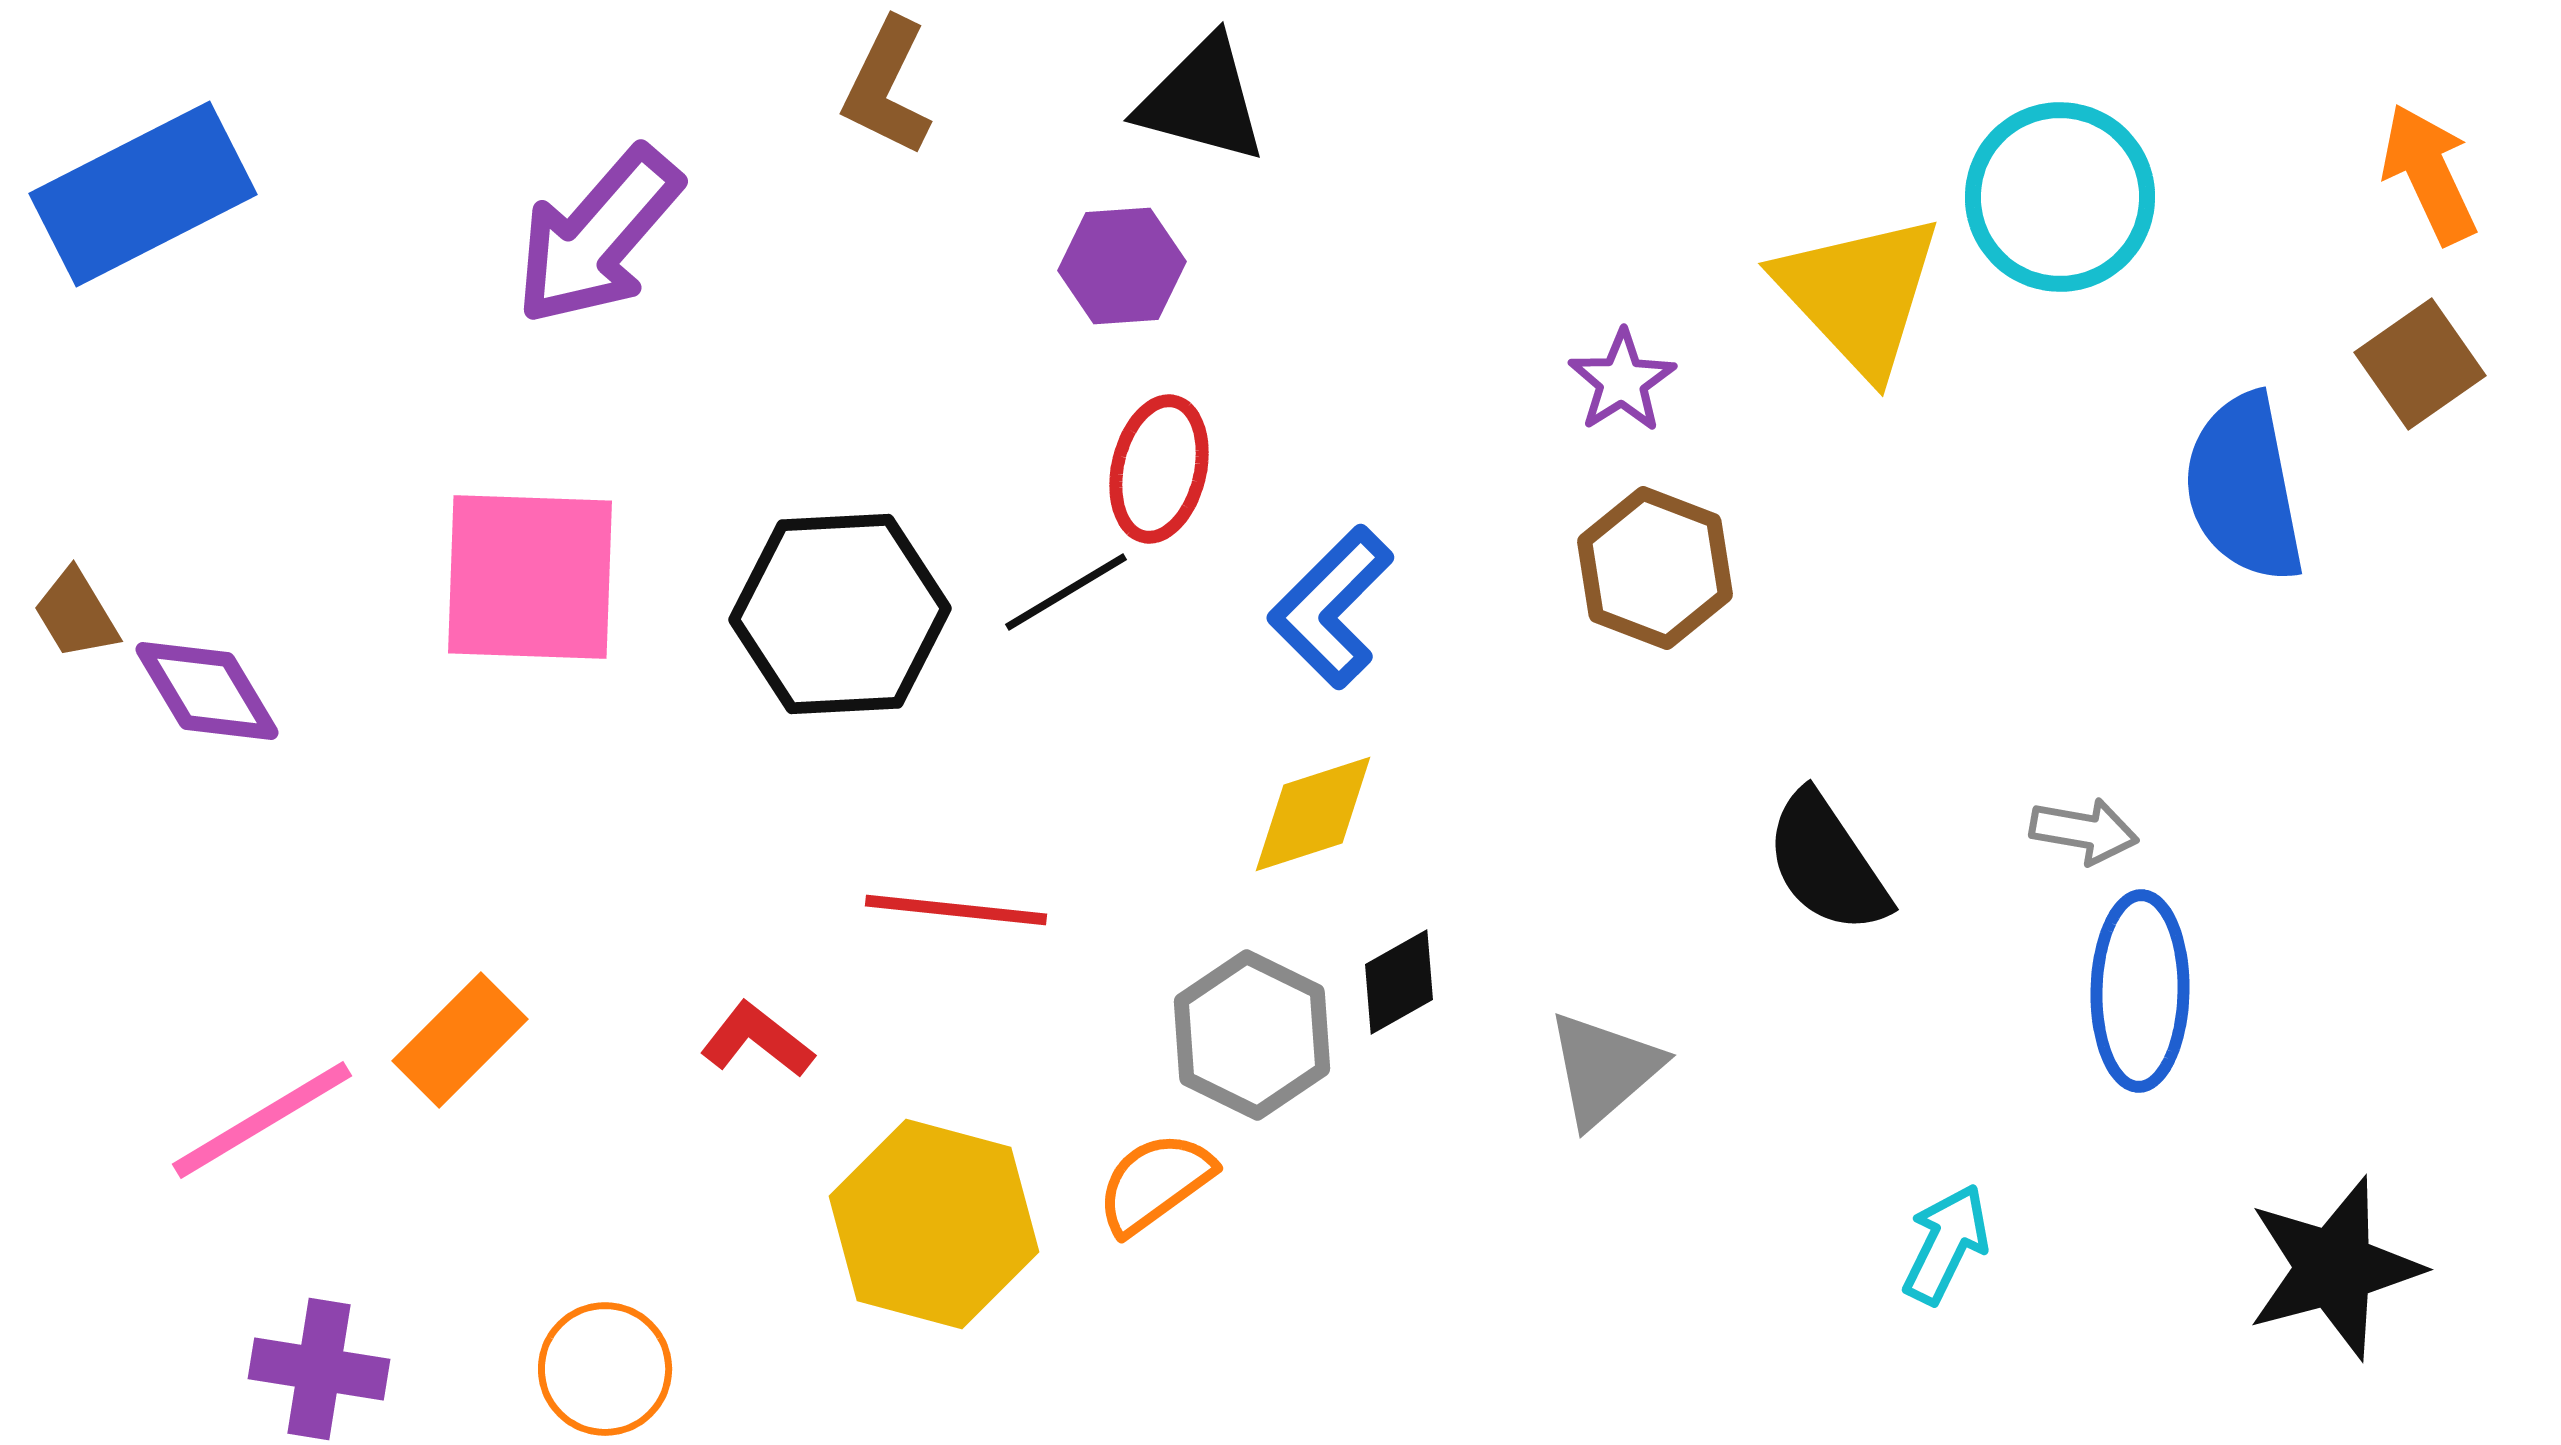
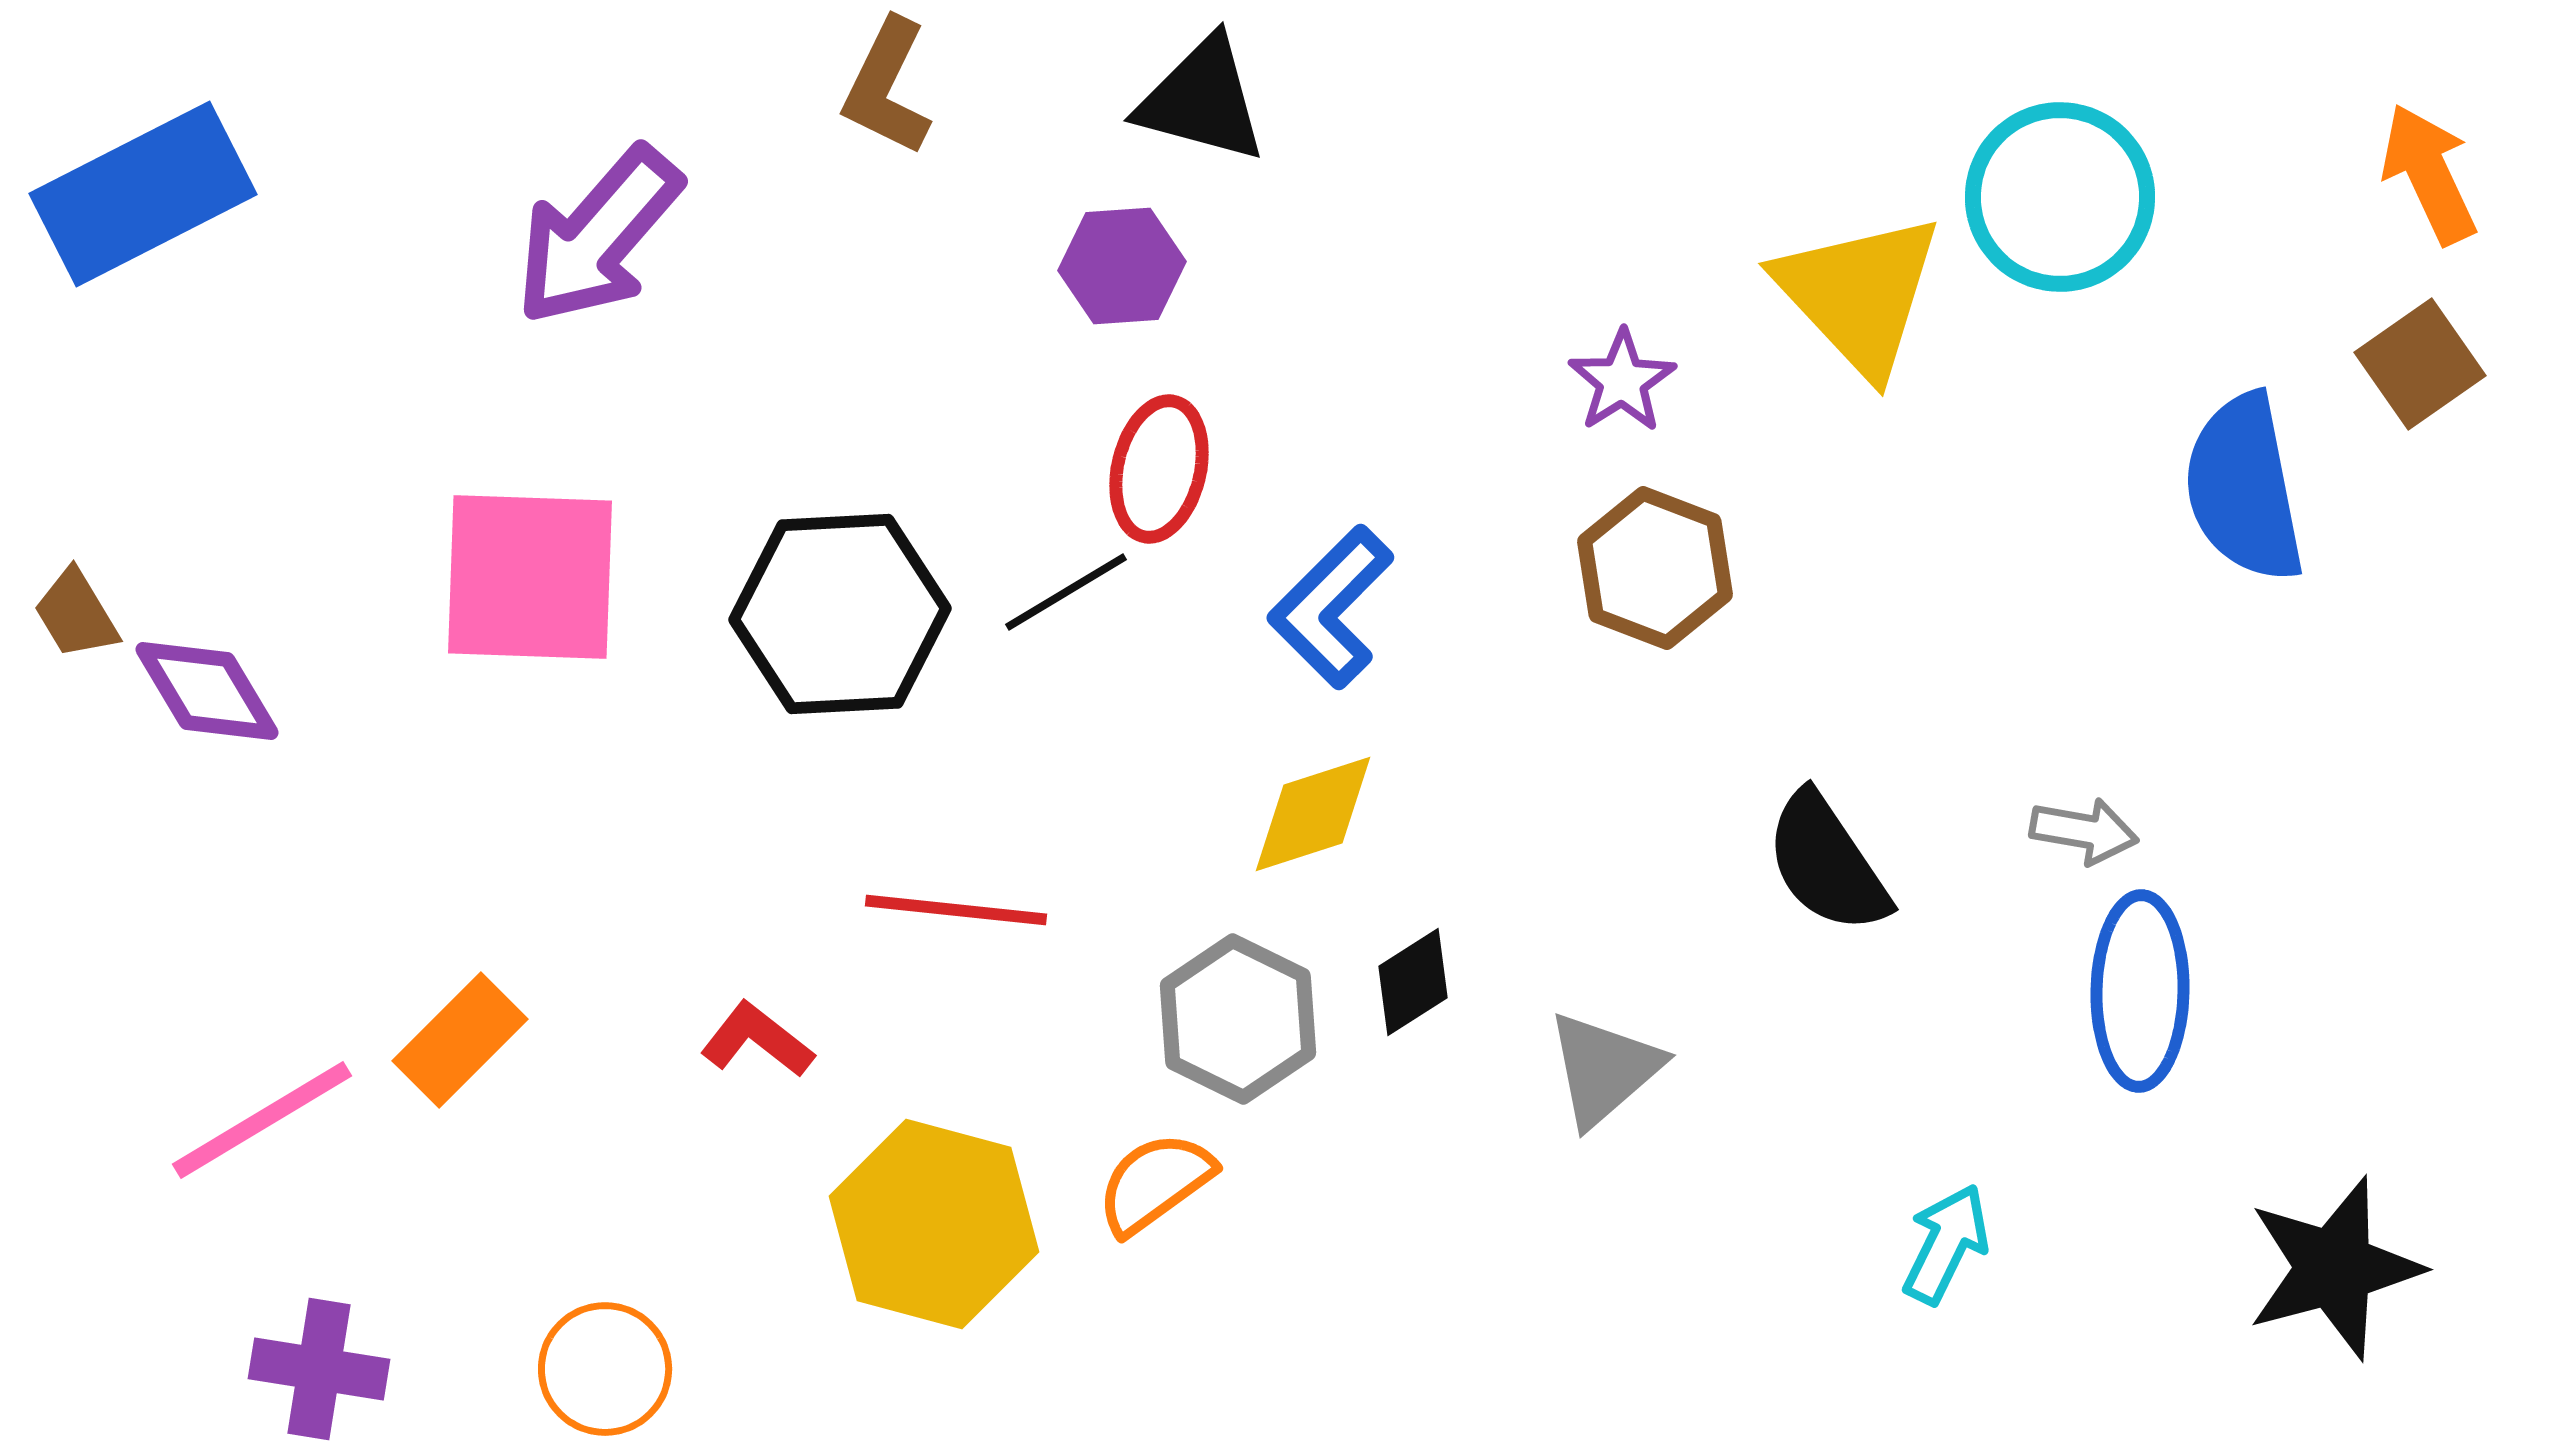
black diamond: moved 14 px right; rotated 3 degrees counterclockwise
gray hexagon: moved 14 px left, 16 px up
